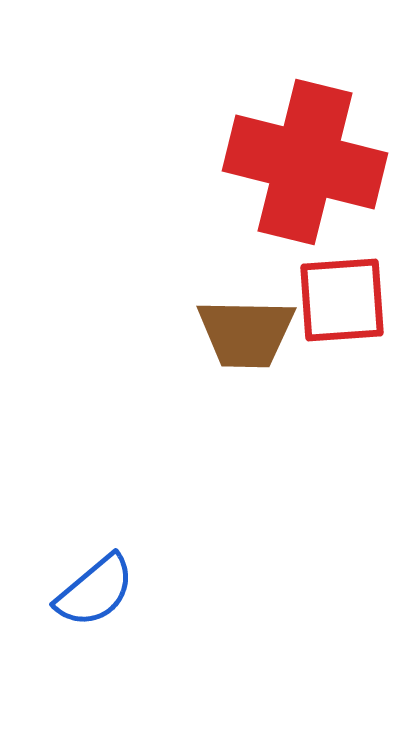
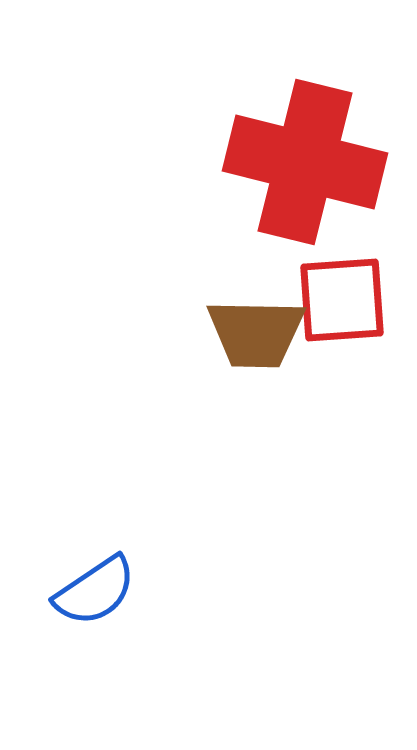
brown trapezoid: moved 10 px right
blue semicircle: rotated 6 degrees clockwise
